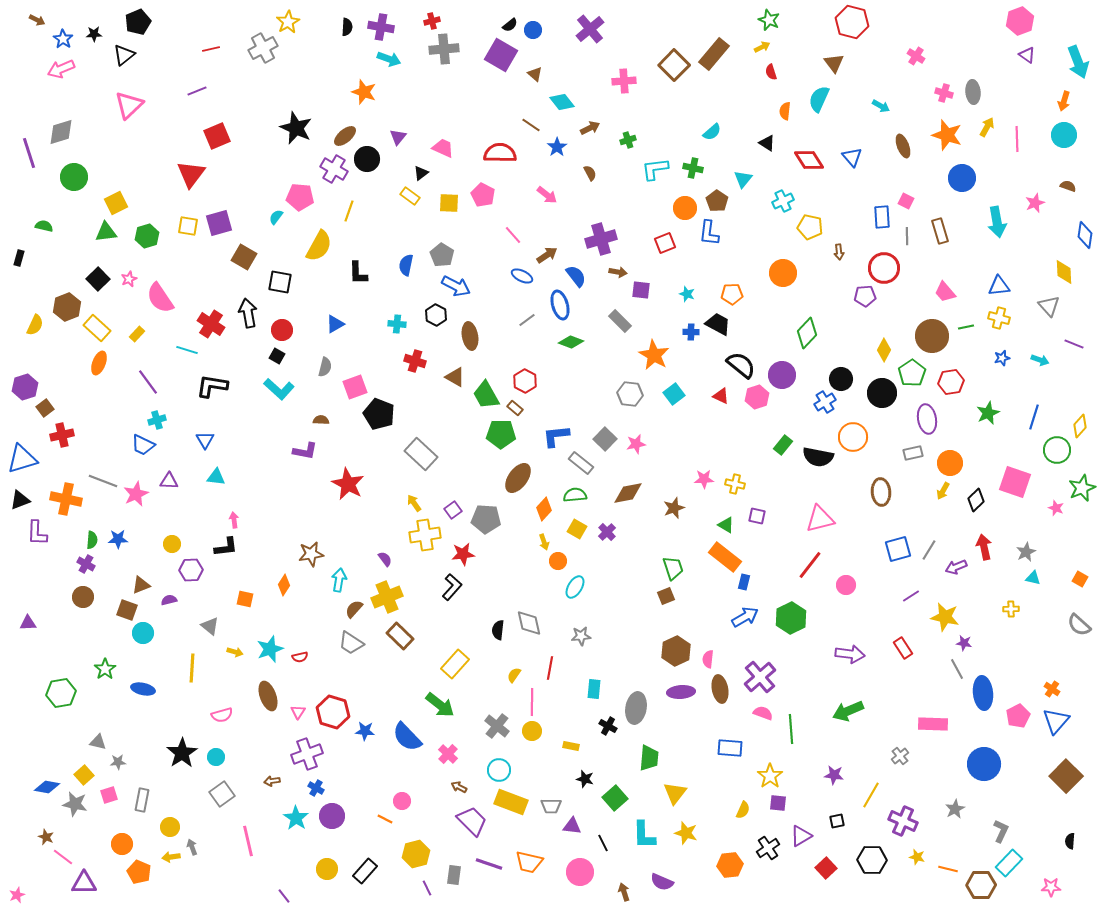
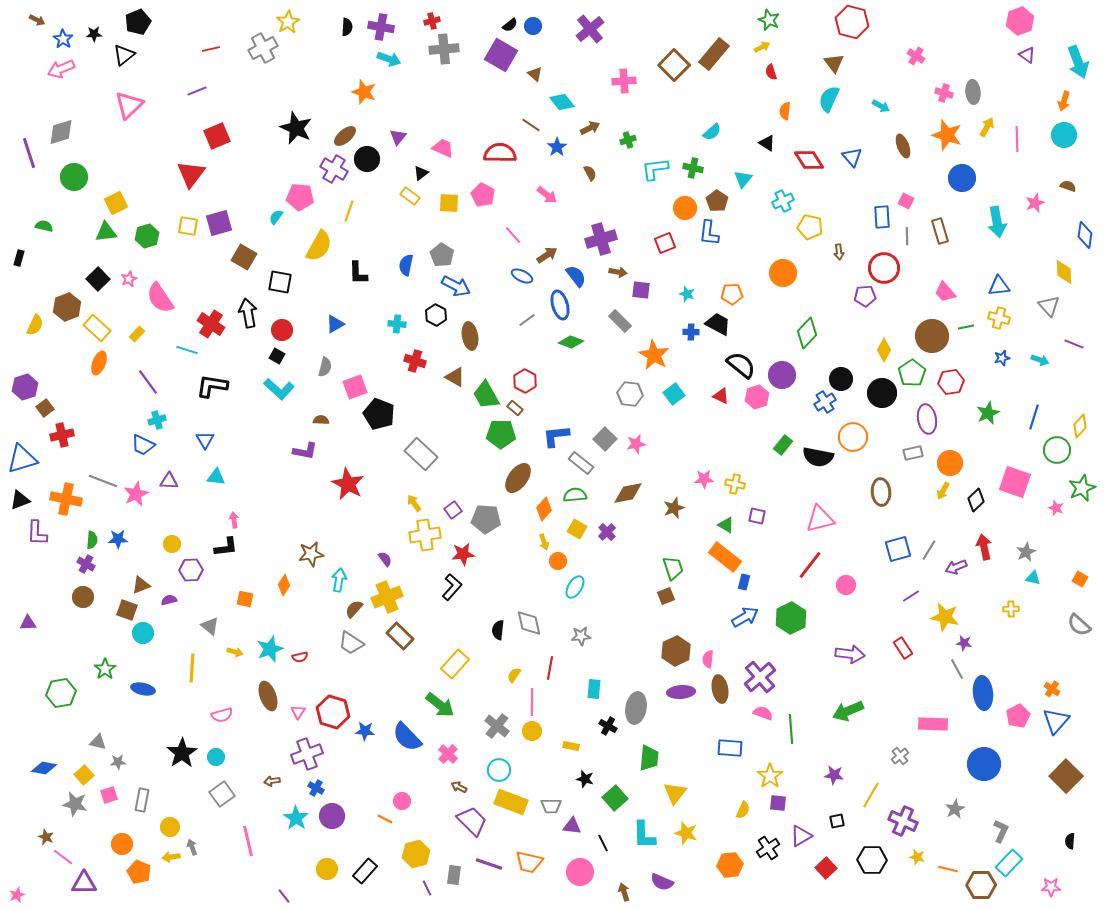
blue circle at (533, 30): moved 4 px up
cyan semicircle at (819, 99): moved 10 px right
blue diamond at (47, 787): moved 3 px left, 19 px up
